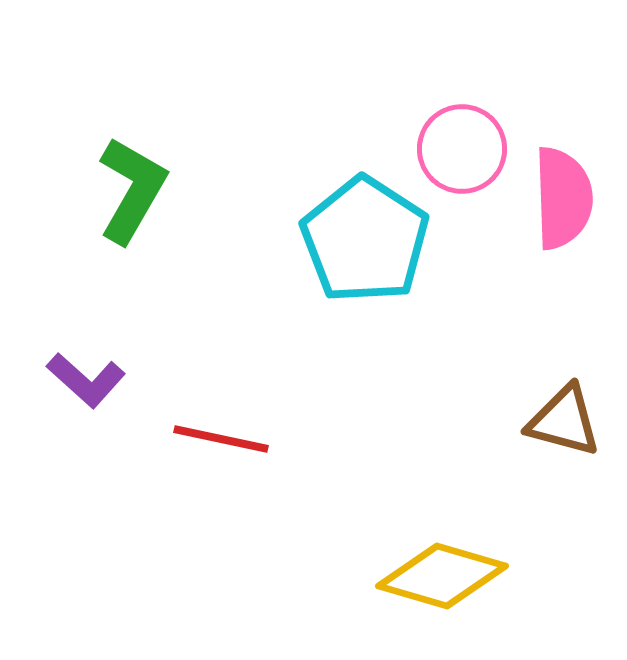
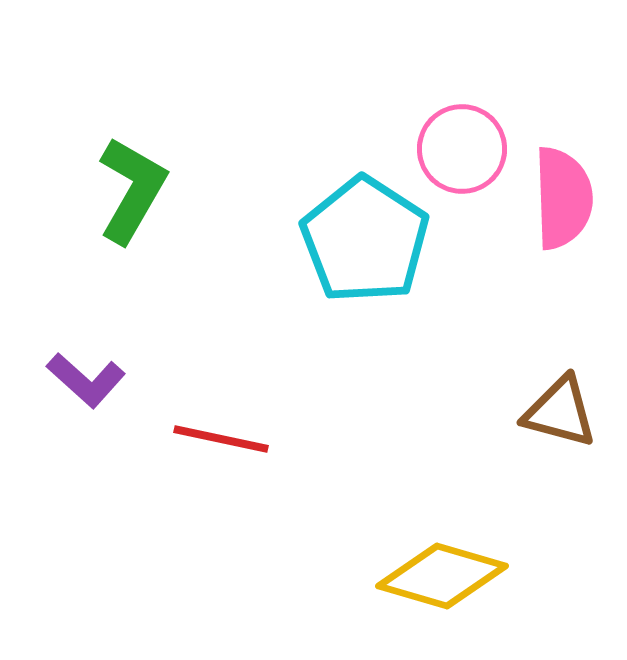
brown triangle: moved 4 px left, 9 px up
